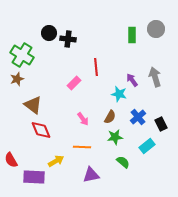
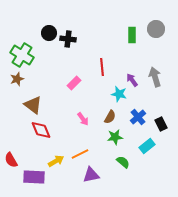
red line: moved 6 px right
orange line: moved 2 px left, 7 px down; rotated 30 degrees counterclockwise
